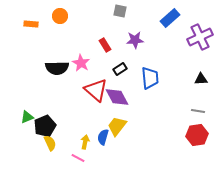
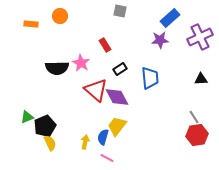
purple star: moved 25 px right
gray line: moved 4 px left, 6 px down; rotated 48 degrees clockwise
pink line: moved 29 px right
